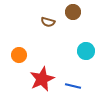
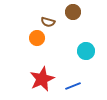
orange circle: moved 18 px right, 17 px up
blue line: rotated 35 degrees counterclockwise
